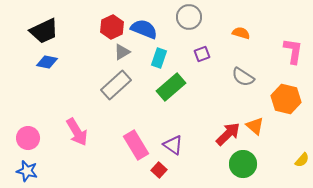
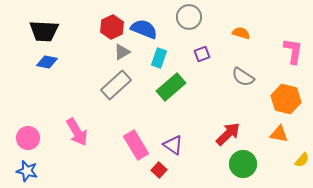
black trapezoid: rotated 28 degrees clockwise
orange triangle: moved 24 px right, 8 px down; rotated 30 degrees counterclockwise
